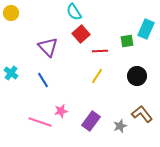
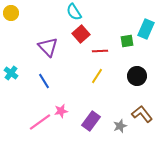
blue line: moved 1 px right, 1 px down
pink line: rotated 55 degrees counterclockwise
